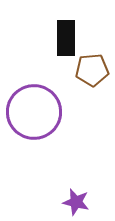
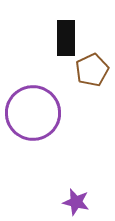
brown pentagon: rotated 20 degrees counterclockwise
purple circle: moved 1 px left, 1 px down
